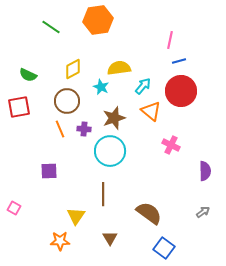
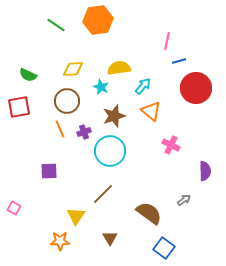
green line: moved 5 px right, 2 px up
pink line: moved 3 px left, 1 px down
yellow diamond: rotated 25 degrees clockwise
red circle: moved 15 px right, 3 px up
brown star: moved 2 px up
purple cross: moved 3 px down; rotated 24 degrees counterclockwise
brown line: rotated 45 degrees clockwise
gray arrow: moved 19 px left, 12 px up
